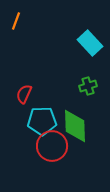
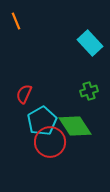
orange line: rotated 42 degrees counterclockwise
green cross: moved 1 px right, 5 px down
cyan pentagon: rotated 28 degrees counterclockwise
green diamond: rotated 32 degrees counterclockwise
red circle: moved 2 px left, 4 px up
